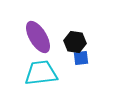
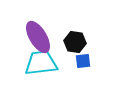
blue square: moved 2 px right, 3 px down
cyan trapezoid: moved 10 px up
